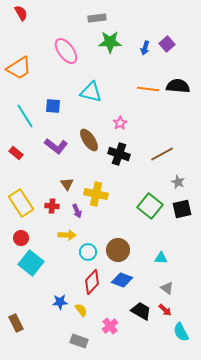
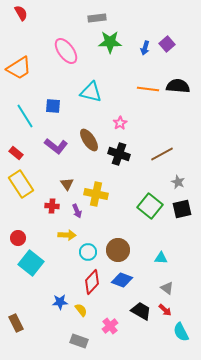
yellow rectangle at (21, 203): moved 19 px up
red circle at (21, 238): moved 3 px left
